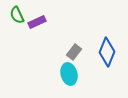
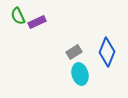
green semicircle: moved 1 px right, 1 px down
gray rectangle: rotated 21 degrees clockwise
cyan ellipse: moved 11 px right
